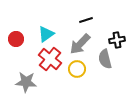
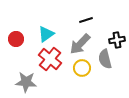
yellow circle: moved 5 px right, 1 px up
